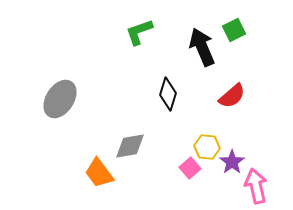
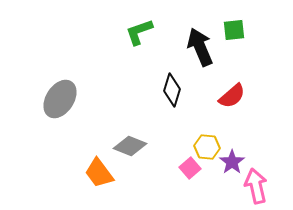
green square: rotated 20 degrees clockwise
black arrow: moved 2 px left
black diamond: moved 4 px right, 4 px up
gray diamond: rotated 32 degrees clockwise
